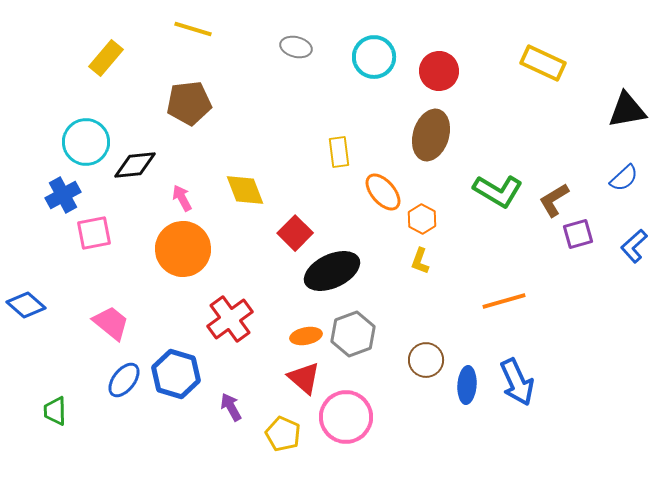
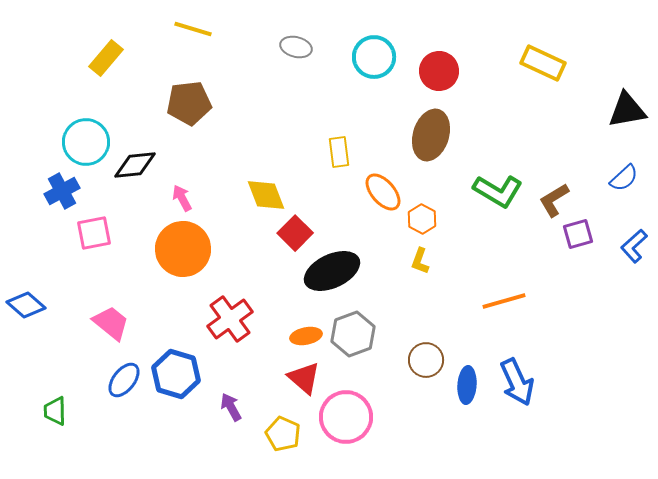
yellow diamond at (245, 190): moved 21 px right, 5 px down
blue cross at (63, 195): moved 1 px left, 4 px up
